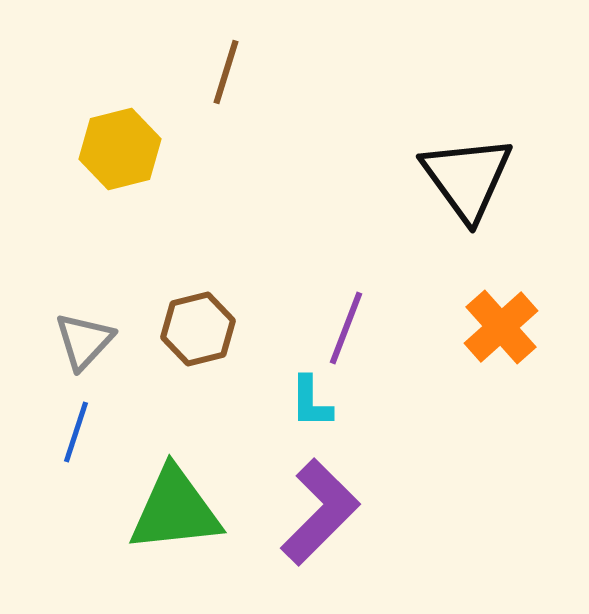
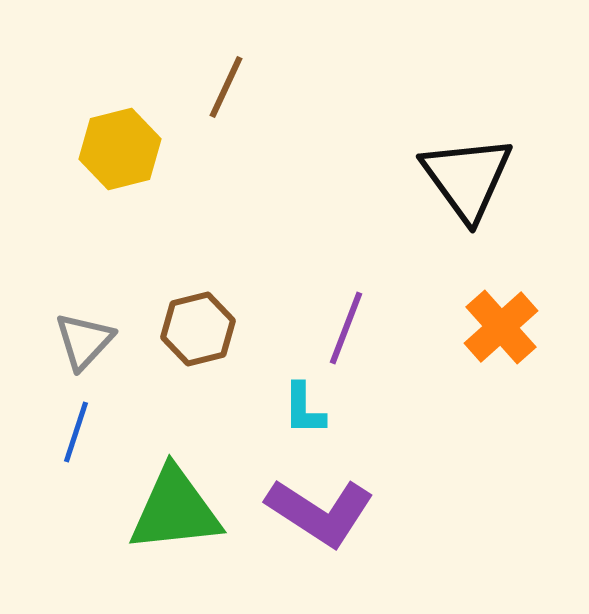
brown line: moved 15 px down; rotated 8 degrees clockwise
cyan L-shape: moved 7 px left, 7 px down
purple L-shape: rotated 78 degrees clockwise
